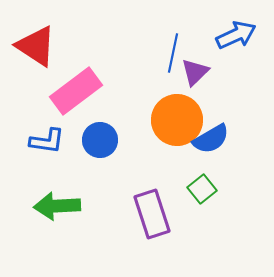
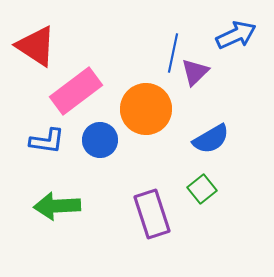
orange circle: moved 31 px left, 11 px up
